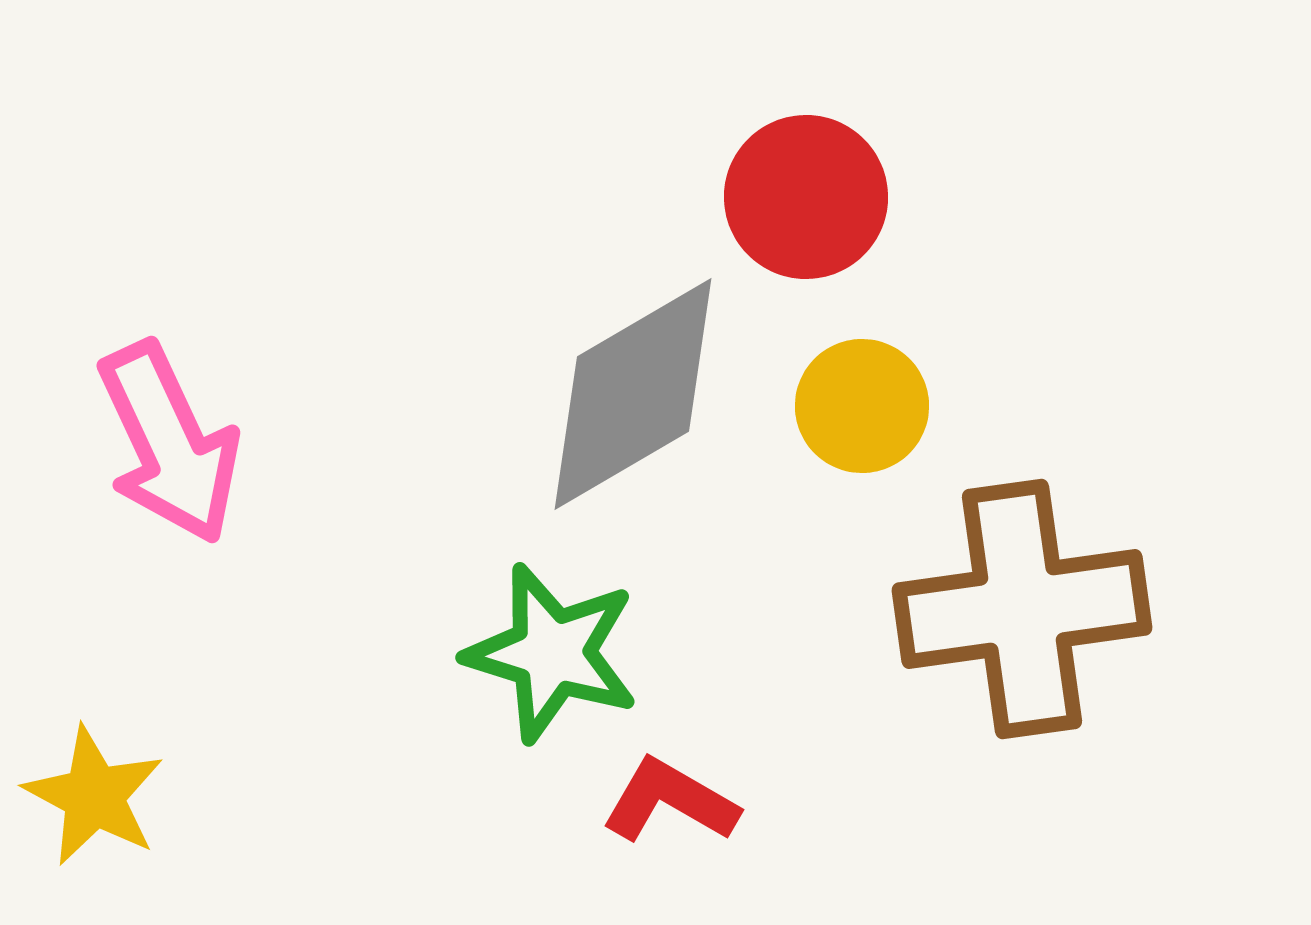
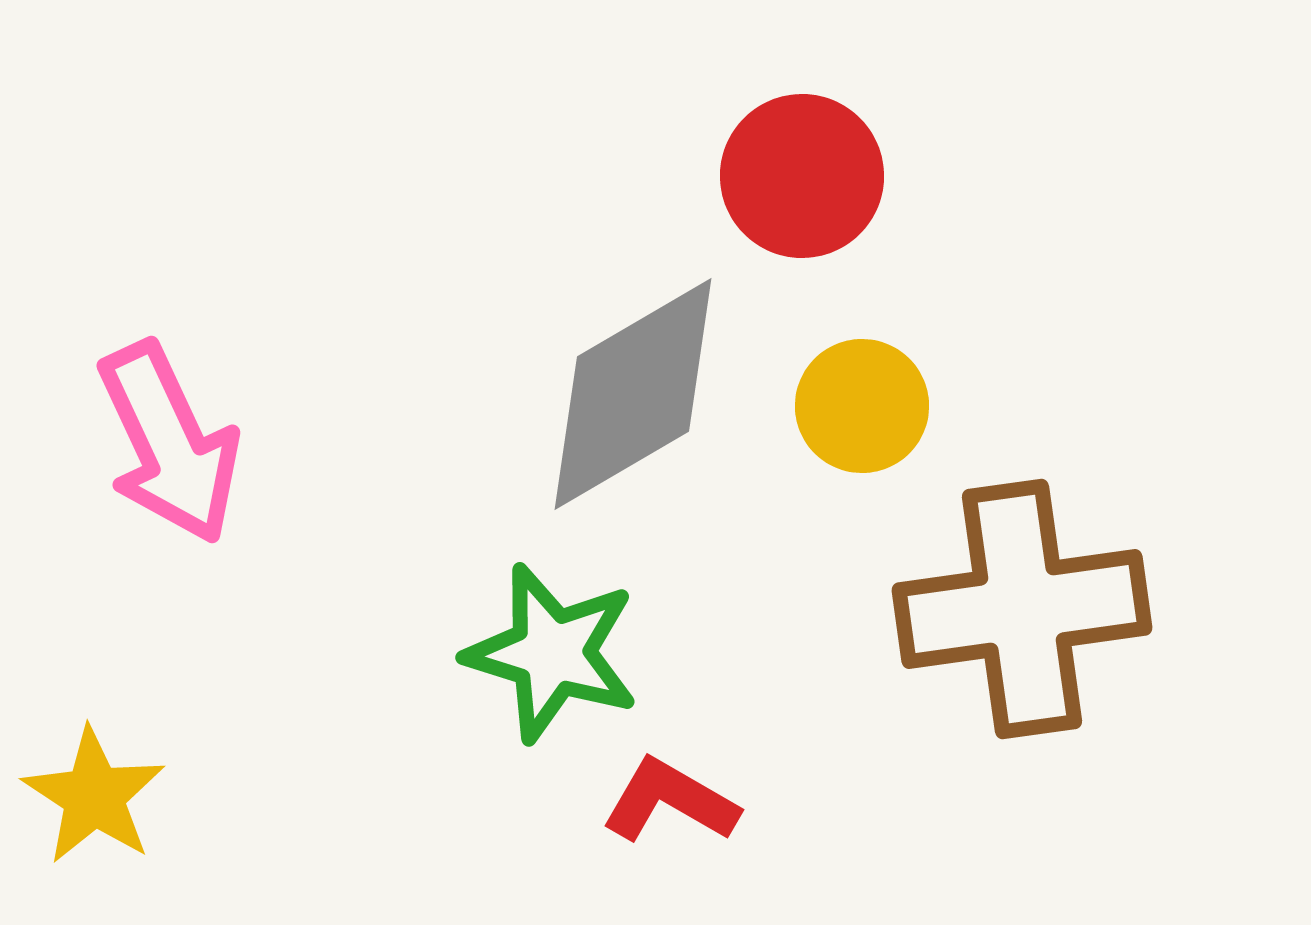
red circle: moved 4 px left, 21 px up
yellow star: rotated 5 degrees clockwise
